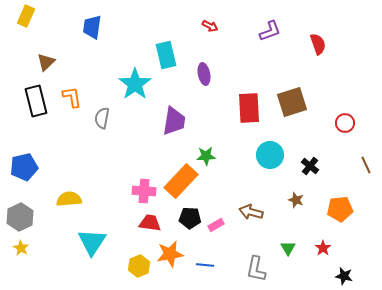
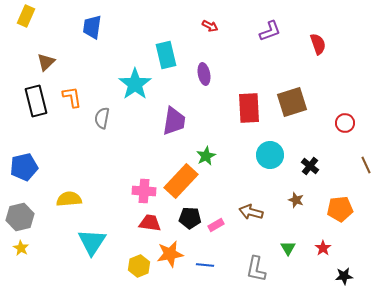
green star: rotated 24 degrees counterclockwise
gray hexagon: rotated 12 degrees clockwise
black star: rotated 18 degrees counterclockwise
